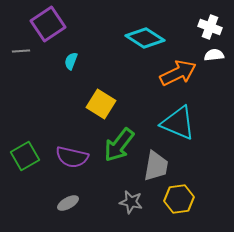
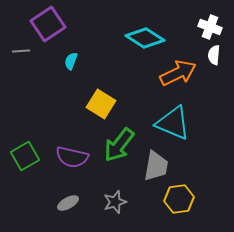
white semicircle: rotated 78 degrees counterclockwise
cyan triangle: moved 5 px left
gray star: moved 16 px left; rotated 30 degrees counterclockwise
